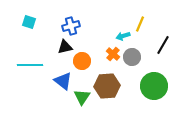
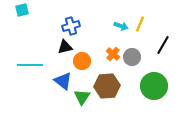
cyan square: moved 7 px left, 12 px up; rotated 32 degrees counterclockwise
cyan arrow: moved 2 px left, 10 px up; rotated 144 degrees counterclockwise
